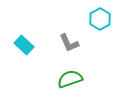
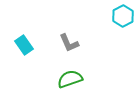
cyan hexagon: moved 23 px right, 3 px up
cyan rectangle: rotated 12 degrees clockwise
